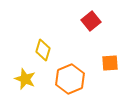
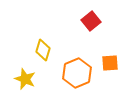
orange hexagon: moved 7 px right, 6 px up
